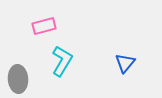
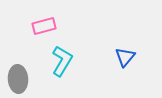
blue triangle: moved 6 px up
